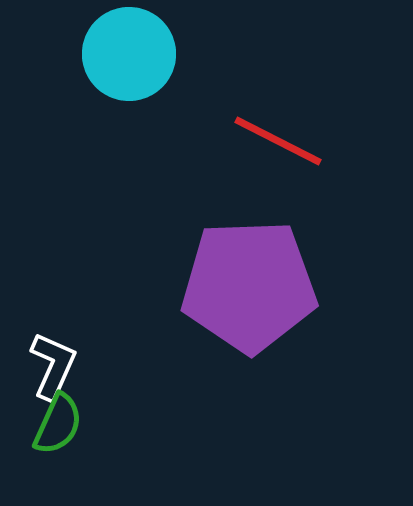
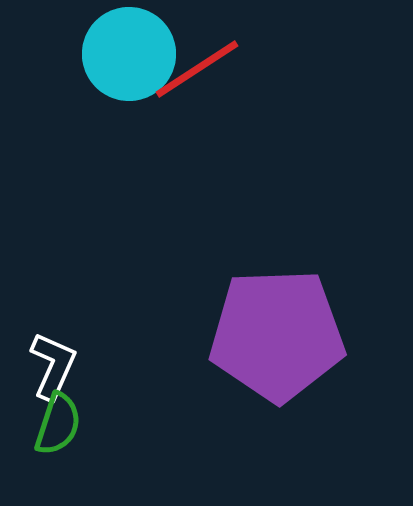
red line: moved 81 px left, 72 px up; rotated 60 degrees counterclockwise
purple pentagon: moved 28 px right, 49 px down
green semicircle: rotated 6 degrees counterclockwise
